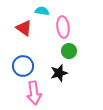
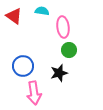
red triangle: moved 10 px left, 12 px up
green circle: moved 1 px up
